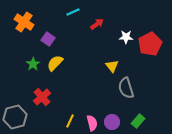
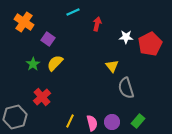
red arrow: rotated 40 degrees counterclockwise
